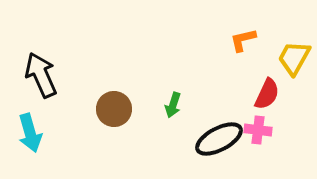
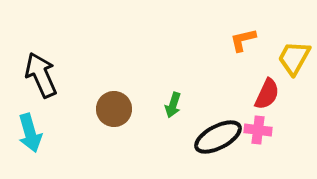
black ellipse: moved 1 px left, 2 px up
